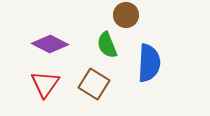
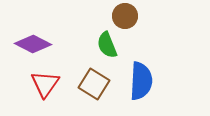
brown circle: moved 1 px left, 1 px down
purple diamond: moved 17 px left
blue semicircle: moved 8 px left, 18 px down
